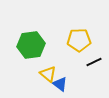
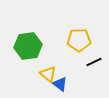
green hexagon: moved 3 px left, 1 px down
